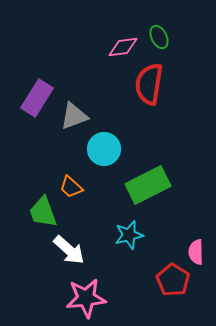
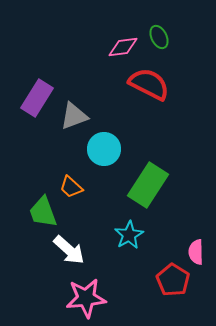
red semicircle: rotated 108 degrees clockwise
green rectangle: rotated 30 degrees counterclockwise
cyan star: rotated 16 degrees counterclockwise
